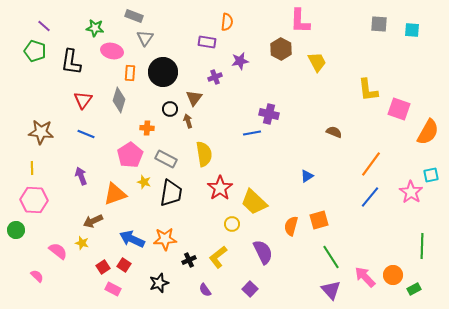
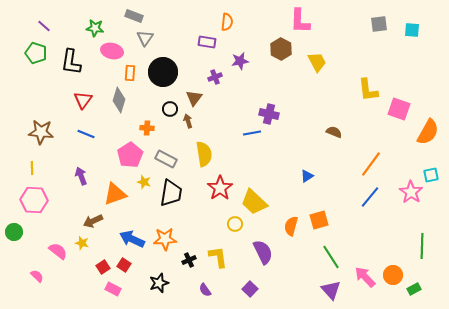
gray square at (379, 24): rotated 12 degrees counterclockwise
green pentagon at (35, 51): moved 1 px right, 2 px down
yellow circle at (232, 224): moved 3 px right
green circle at (16, 230): moved 2 px left, 2 px down
yellow L-shape at (218, 257): rotated 120 degrees clockwise
